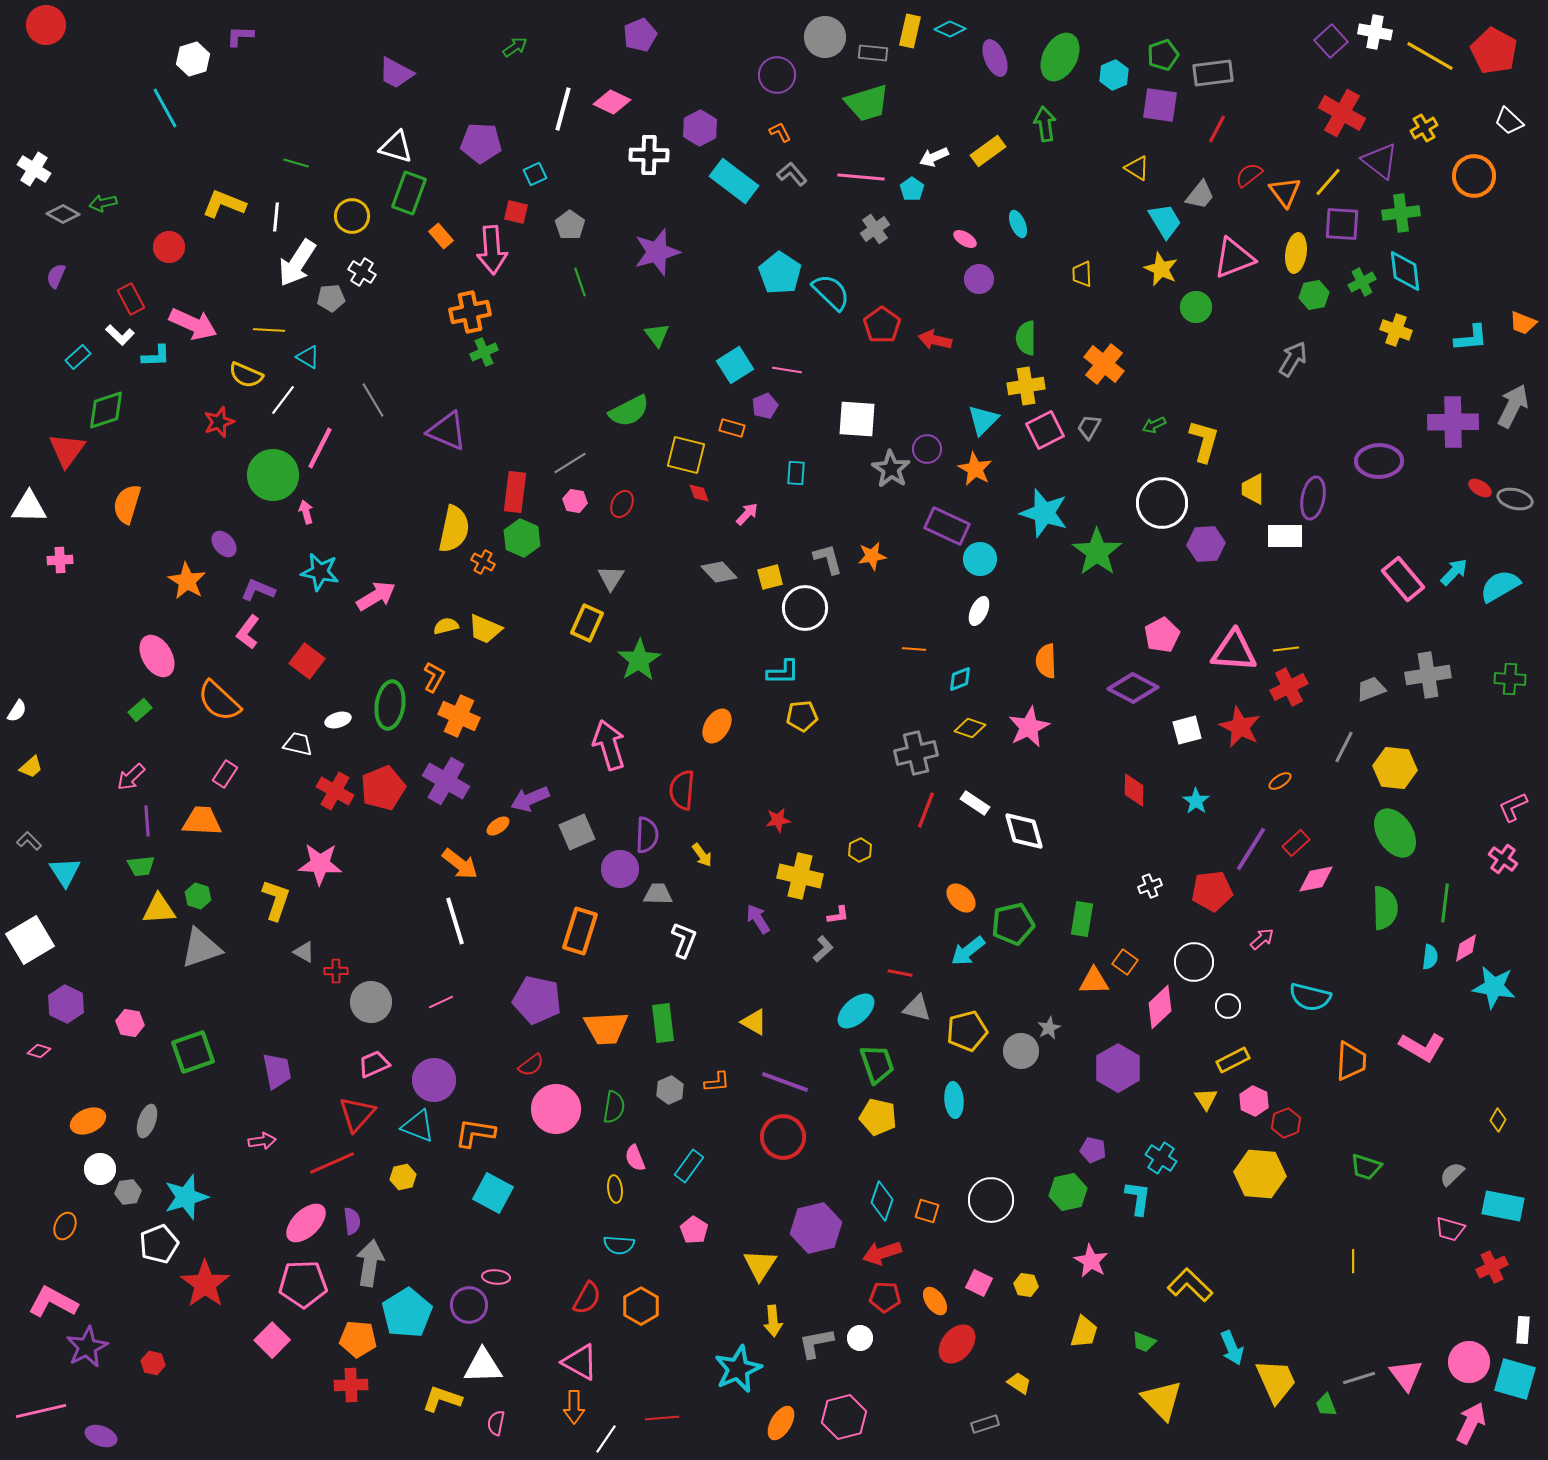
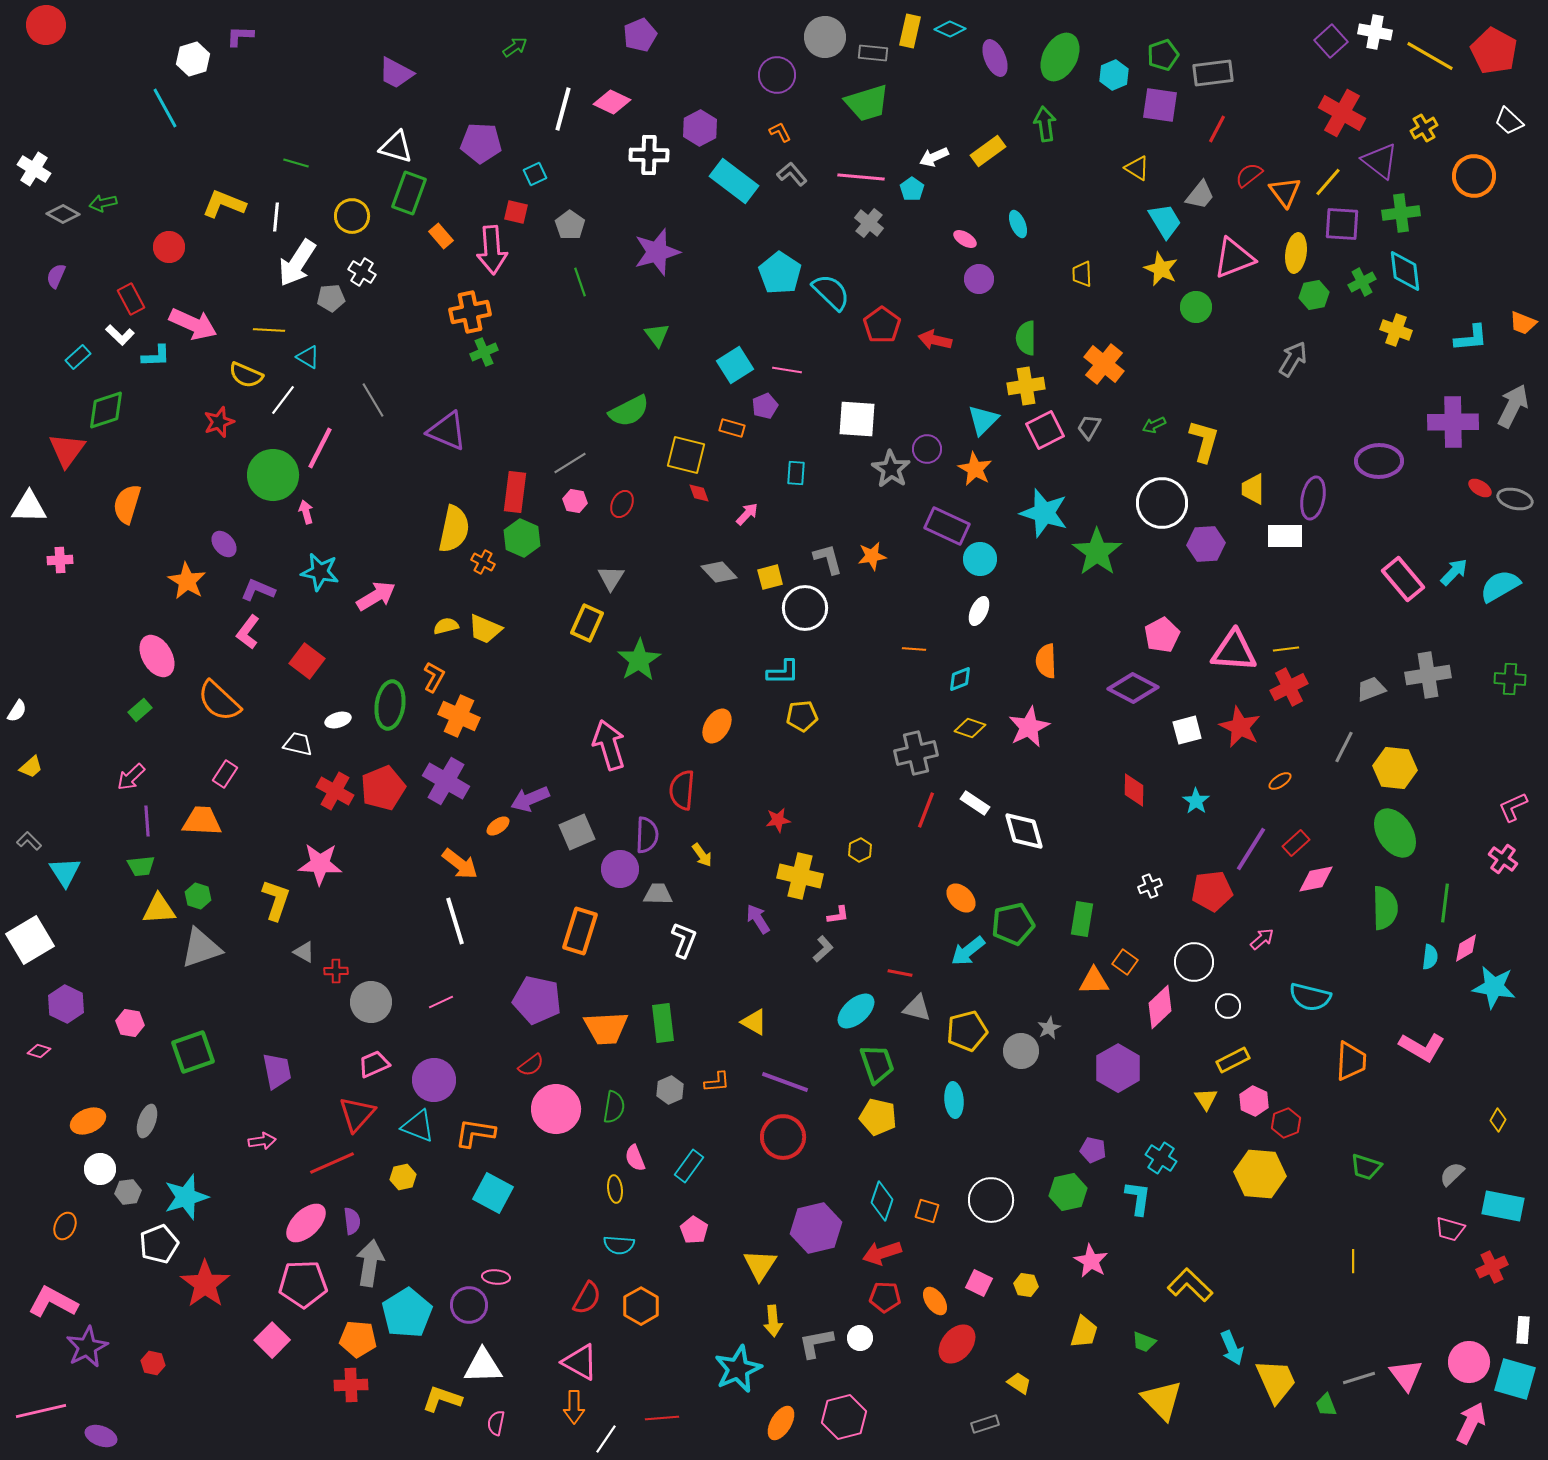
gray cross at (875, 229): moved 6 px left, 6 px up; rotated 16 degrees counterclockwise
